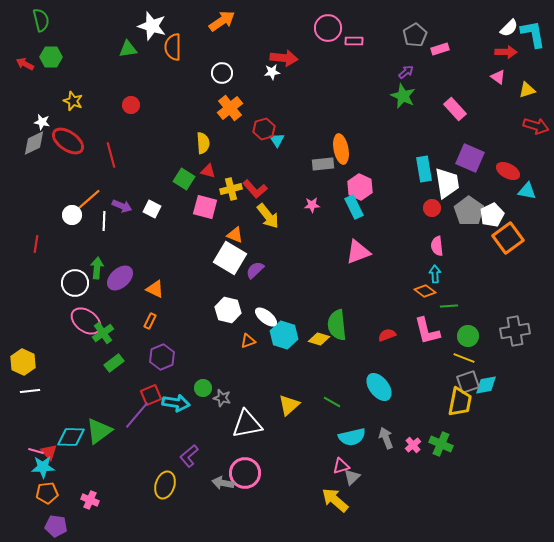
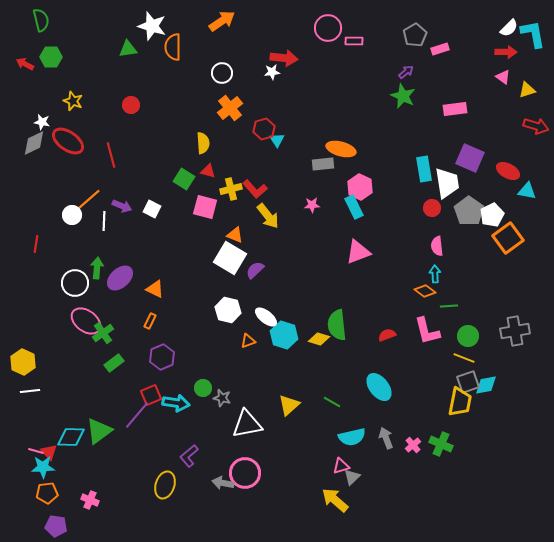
pink triangle at (498, 77): moved 5 px right
pink rectangle at (455, 109): rotated 55 degrees counterclockwise
orange ellipse at (341, 149): rotated 64 degrees counterclockwise
